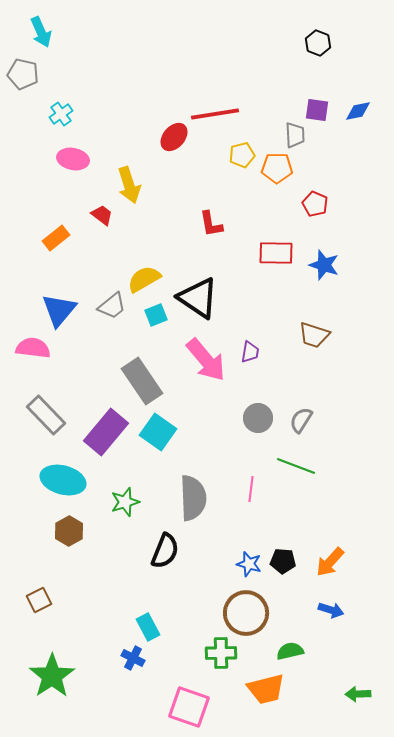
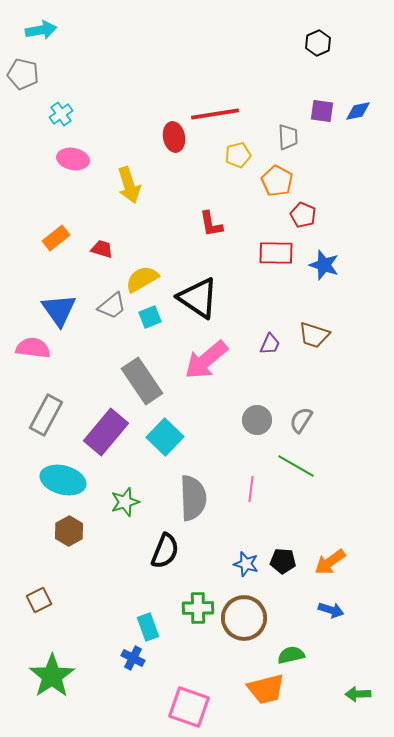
cyan arrow at (41, 32): moved 2 px up; rotated 76 degrees counterclockwise
black hexagon at (318, 43): rotated 15 degrees clockwise
purple square at (317, 110): moved 5 px right, 1 px down
gray trapezoid at (295, 135): moved 7 px left, 2 px down
red ellipse at (174, 137): rotated 52 degrees counterclockwise
yellow pentagon at (242, 155): moved 4 px left
orange pentagon at (277, 168): moved 13 px down; rotated 28 degrees clockwise
red pentagon at (315, 204): moved 12 px left, 11 px down
red trapezoid at (102, 215): moved 34 px down; rotated 20 degrees counterclockwise
yellow semicircle at (144, 279): moved 2 px left
blue triangle at (59, 310): rotated 15 degrees counterclockwise
cyan square at (156, 315): moved 6 px left, 2 px down
purple trapezoid at (250, 352): moved 20 px right, 8 px up; rotated 15 degrees clockwise
pink arrow at (206, 360): rotated 90 degrees clockwise
gray rectangle at (46, 415): rotated 72 degrees clockwise
gray circle at (258, 418): moved 1 px left, 2 px down
cyan square at (158, 432): moved 7 px right, 5 px down; rotated 9 degrees clockwise
green line at (296, 466): rotated 9 degrees clockwise
orange arrow at (330, 562): rotated 12 degrees clockwise
blue star at (249, 564): moved 3 px left
brown circle at (246, 613): moved 2 px left, 5 px down
cyan rectangle at (148, 627): rotated 8 degrees clockwise
green semicircle at (290, 651): moved 1 px right, 4 px down
green cross at (221, 653): moved 23 px left, 45 px up
